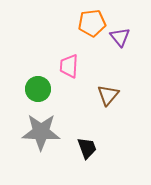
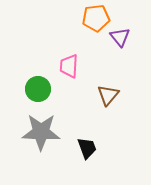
orange pentagon: moved 4 px right, 5 px up
